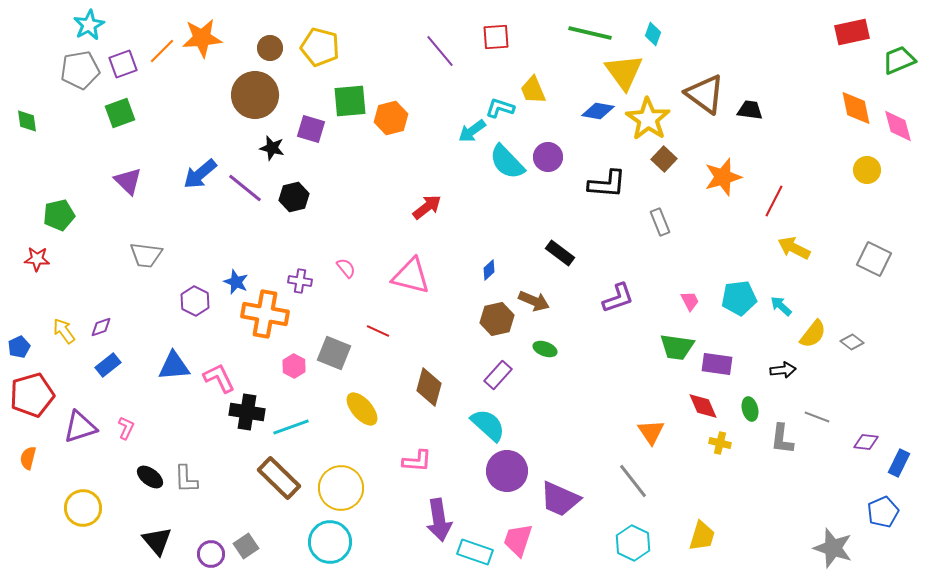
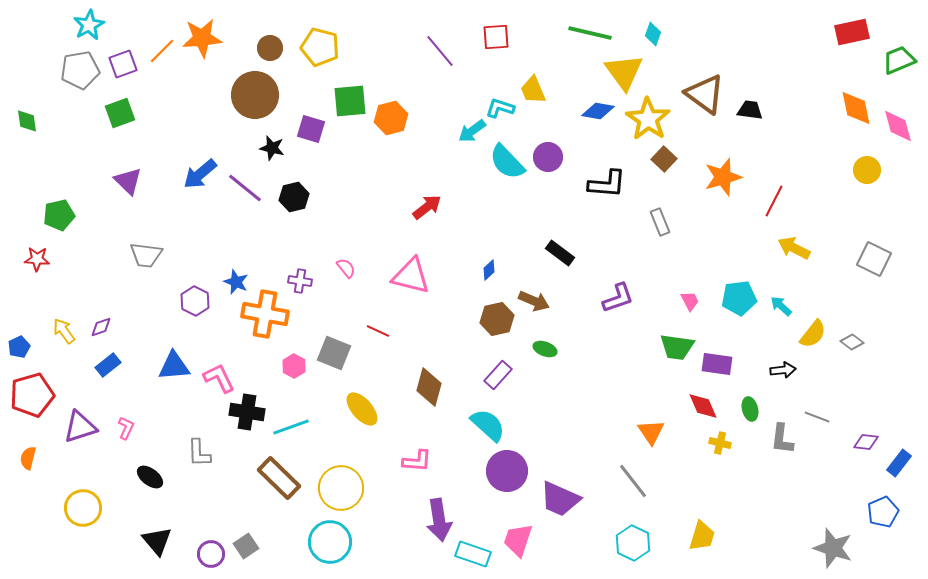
blue rectangle at (899, 463): rotated 12 degrees clockwise
gray L-shape at (186, 479): moved 13 px right, 26 px up
cyan rectangle at (475, 552): moved 2 px left, 2 px down
